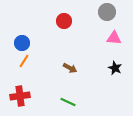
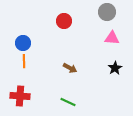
pink triangle: moved 2 px left
blue circle: moved 1 px right
orange line: rotated 32 degrees counterclockwise
black star: rotated 16 degrees clockwise
red cross: rotated 12 degrees clockwise
